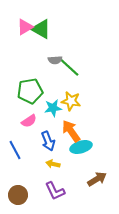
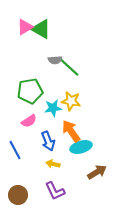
brown arrow: moved 7 px up
